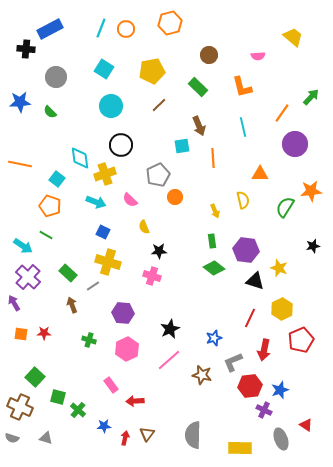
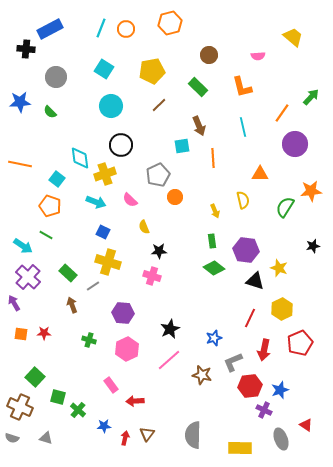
red pentagon at (301, 340): moved 1 px left, 3 px down
